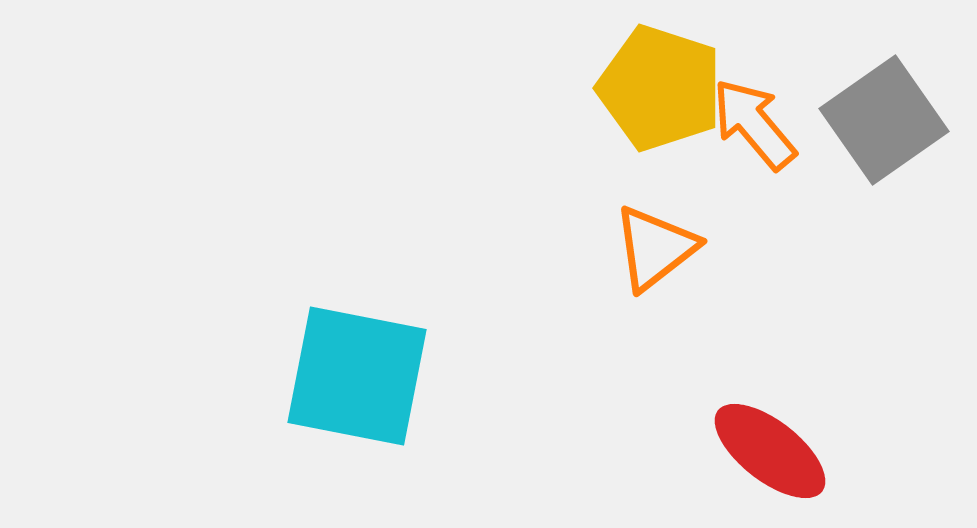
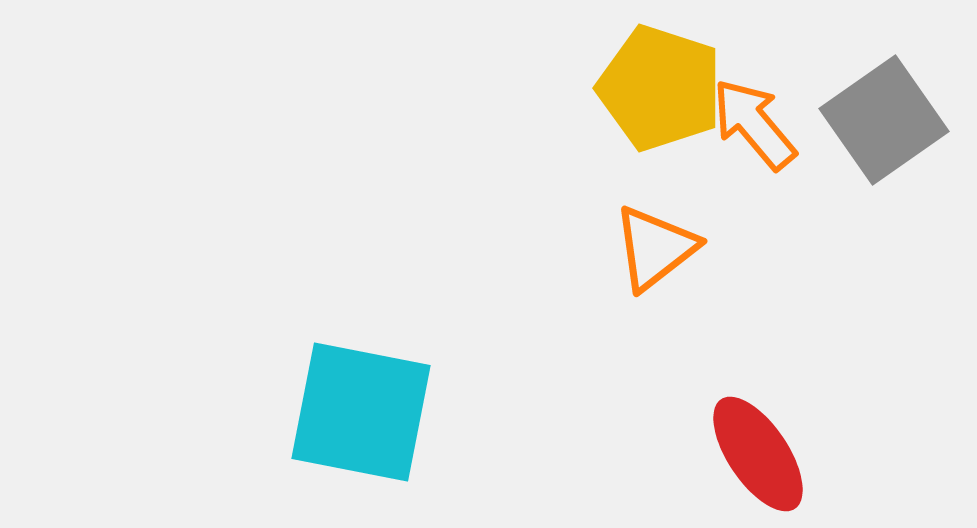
cyan square: moved 4 px right, 36 px down
red ellipse: moved 12 px left, 3 px down; rotated 18 degrees clockwise
